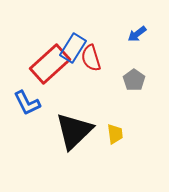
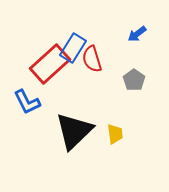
red semicircle: moved 1 px right, 1 px down
blue L-shape: moved 1 px up
